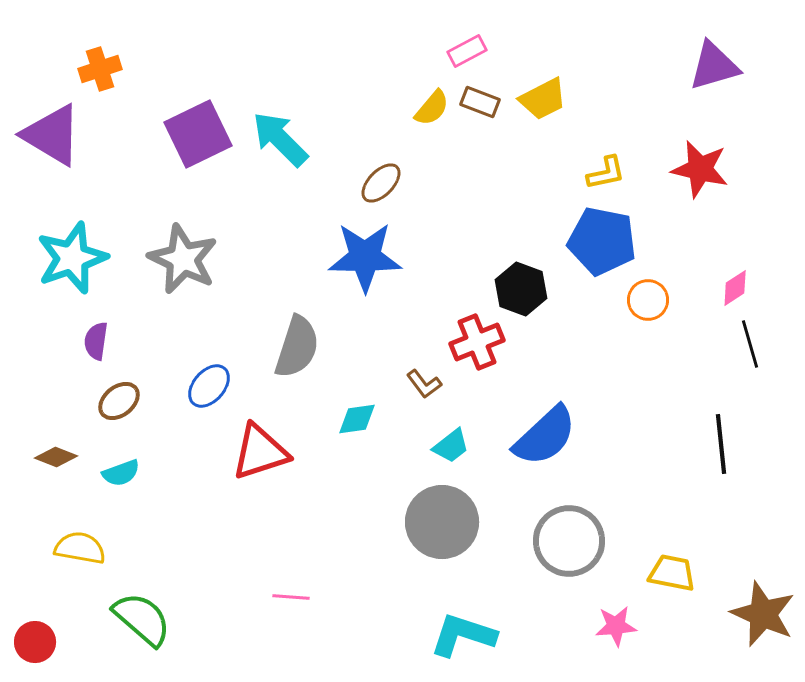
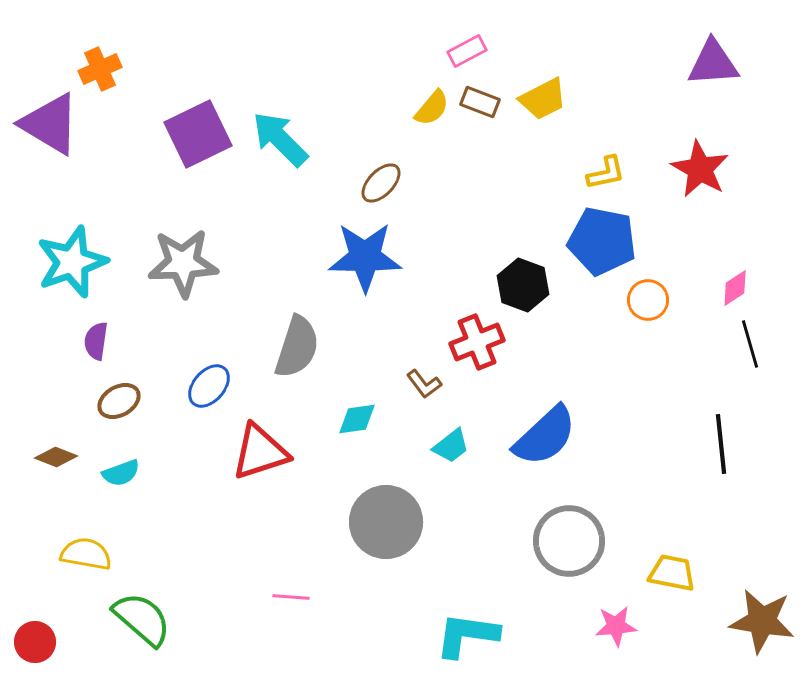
purple triangle at (714, 66): moved 1 px left, 3 px up; rotated 12 degrees clockwise
orange cross at (100, 69): rotated 6 degrees counterclockwise
purple triangle at (52, 135): moved 2 px left, 11 px up
red star at (700, 169): rotated 16 degrees clockwise
cyan star at (72, 258): moved 4 px down
gray star at (183, 259): moved 4 px down; rotated 28 degrees counterclockwise
black hexagon at (521, 289): moved 2 px right, 4 px up
brown ellipse at (119, 401): rotated 9 degrees clockwise
gray circle at (442, 522): moved 56 px left
yellow semicircle at (80, 548): moved 6 px right, 6 px down
brown star at (763, 614): moved 1 px left, 7 px down; rotated 14 degrees counterclockwise
cyan L-shape at (463, 635): moved 4 px right; rotated 10 degrees counterclockwise
